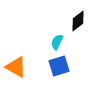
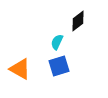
orange triangle: moved 4 px right, 2 px down
